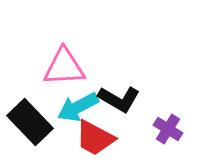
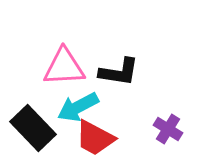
black L-shape: moved 27 px up; rotated 21 degrees counterclockwise
black rectangle: moved 3 px right, 6 px down
